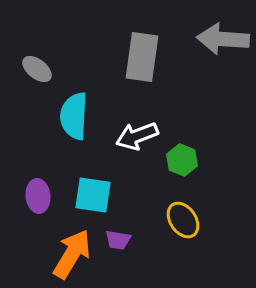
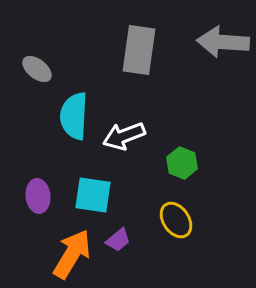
gray arrow: moved 3 px down
gray rectangle: moved 3 px left, 7 px up
white arrow: moved 13 px left
green hexagon: moved 3 px down
yellow ellipse: moved 7 px left
purple trapezoid: rotated 48 degrees counterclockwise
